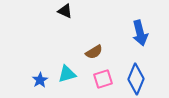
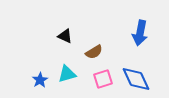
black triangle: moved 25 px down
blue arrow: rotated 25 degrees clockwise
blue diamond: rotated 48 degrees counterclockwise
